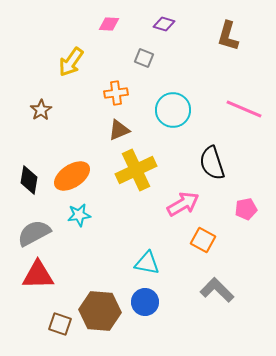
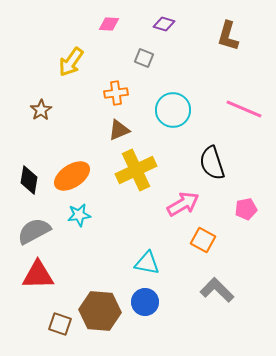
gray semicircle: moved 2 px up
